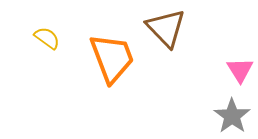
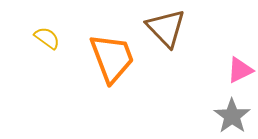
pink triangle: rotated 36 degrees clockwise
